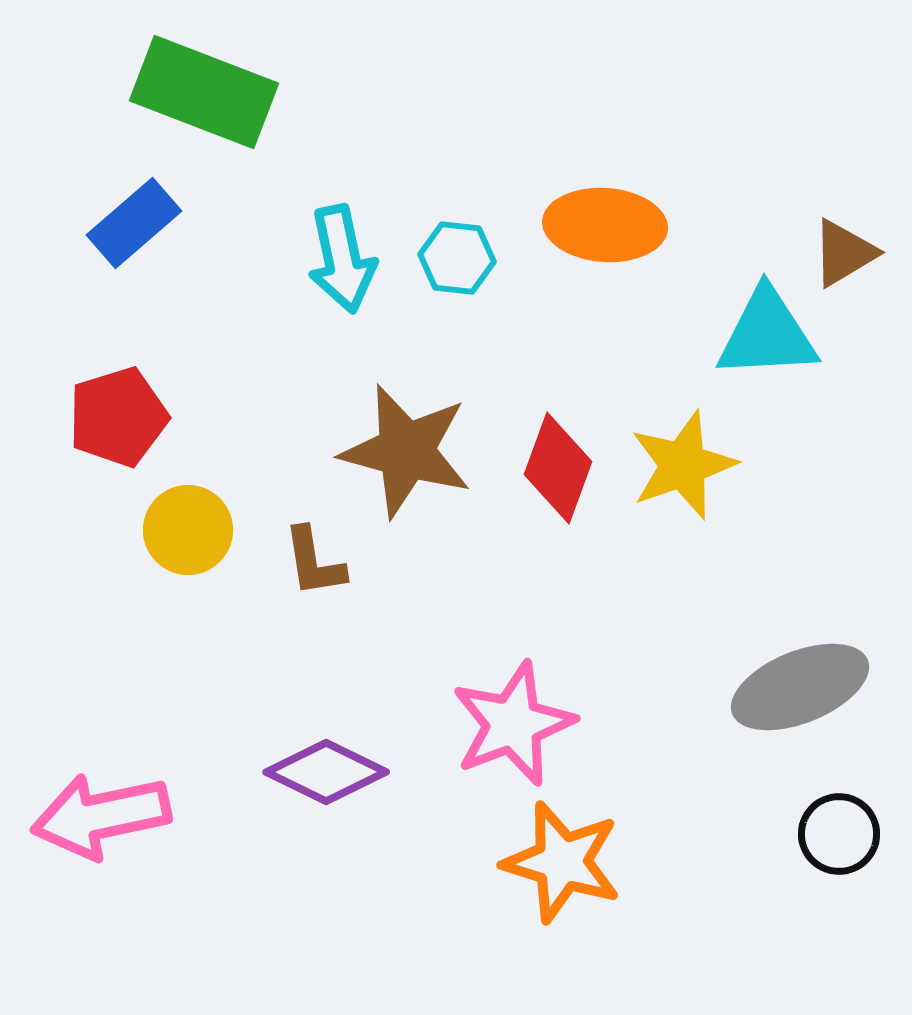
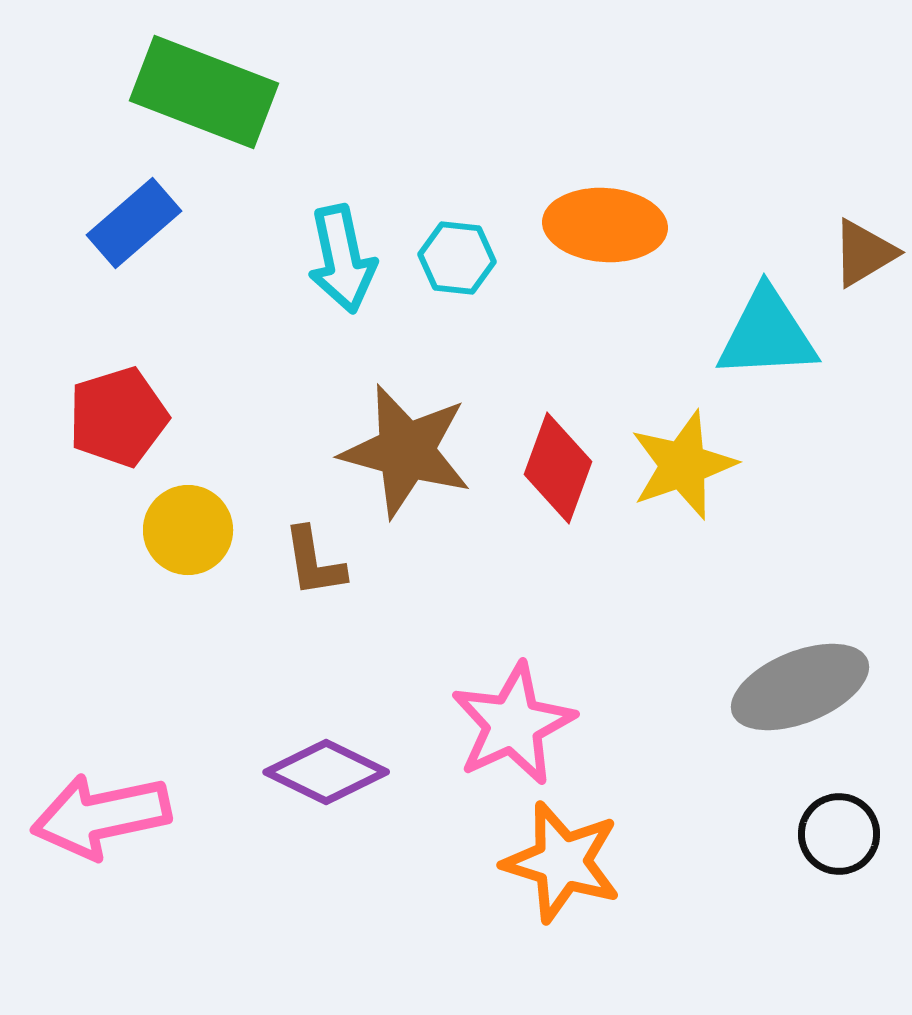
brown triangle: moved 20 px right
pink star: rotated 4 degrees counterclockwise
